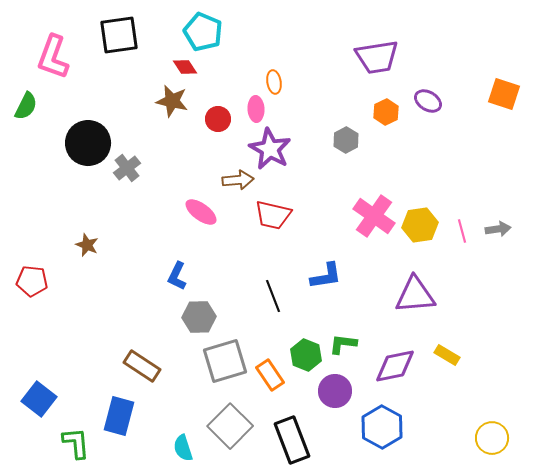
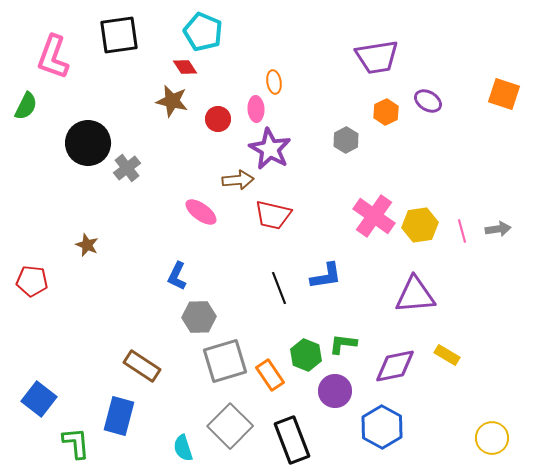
black line at (273, 296): moved 6 px right, 8 px up
